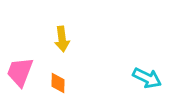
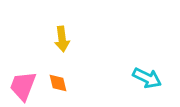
pink trapezoid: moved 3 px right, 14 px down
orange diamond: rotated 15 degrees counterclockwise
